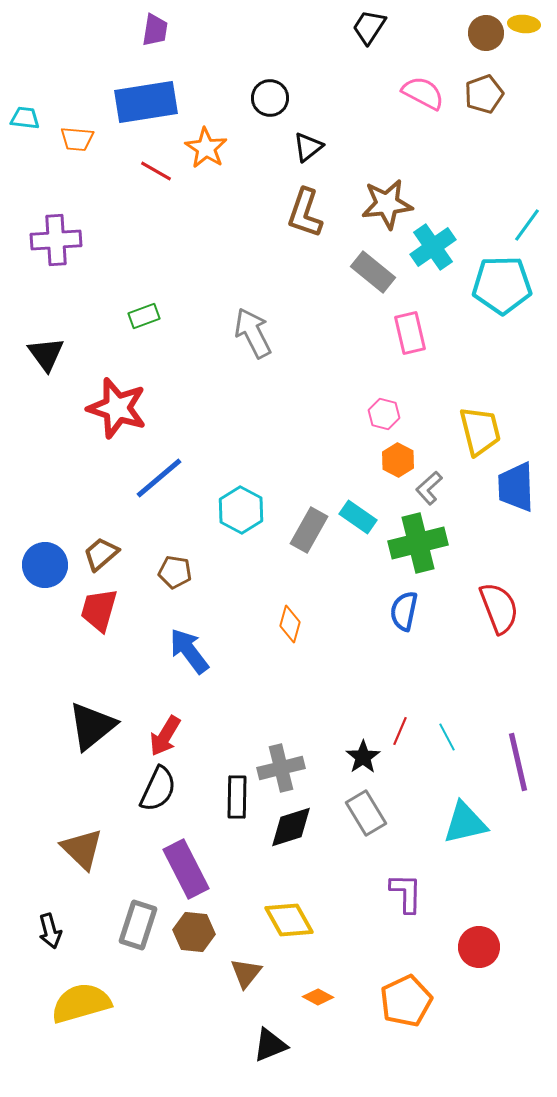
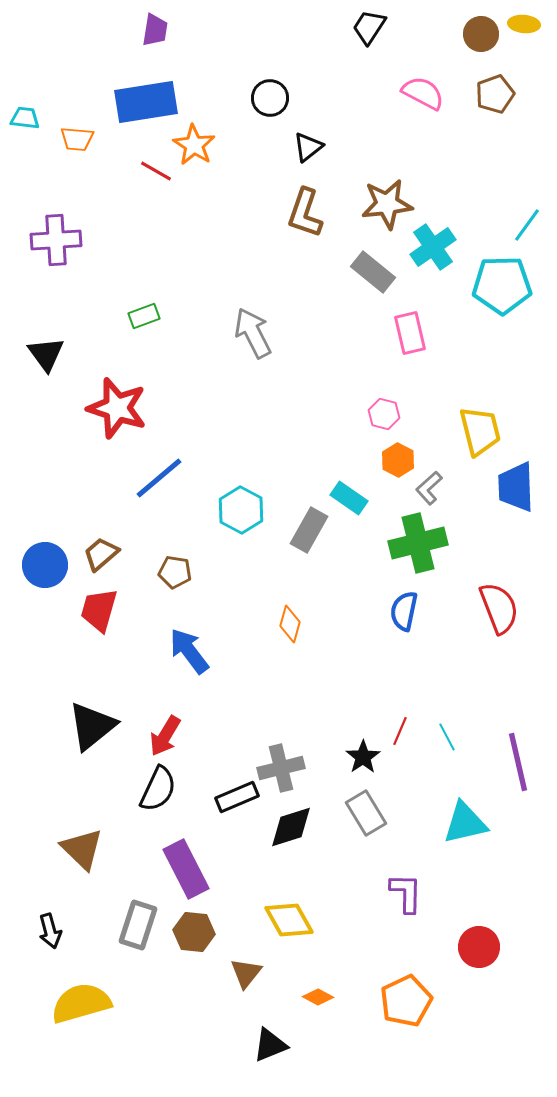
brown circle at (486, 33): moved 5 px left, 1 px down
brown pentagon at (484, 94): moved 11 px right
orange star at (206, 148): moved 12 px left, 3 px up
cyan rectangle at (358, 517): moved 9 px left, 19 px up
black rectangle at (237, 797): rotated 66 degrees clockwise
